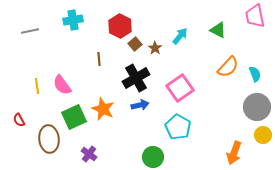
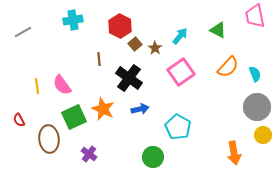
gray line: moved 7 px left, 1 px down; rotated 18 degrees counterclockwise
black cross: moved 7 px left; rotated 24 degrees counterclockwise
pink square: moved 1 px right, 16 px up
blue arrow: moved 4 px down
orange arrow: rotated 30 degrees counterclockwise
